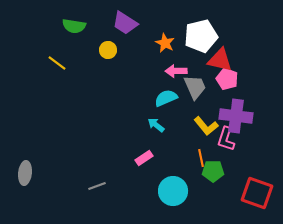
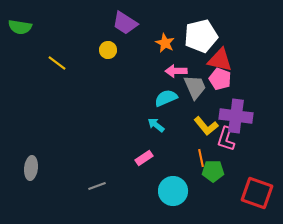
green semicircle: moved 54 px left, 1 px down
pink pentagon: moved 7 px left
gray ellipse: moved 6 px right, 5 px up
